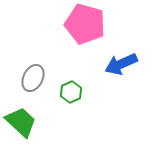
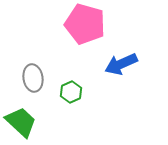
gray ellipse: rotated 36 degrees counterclockwise
